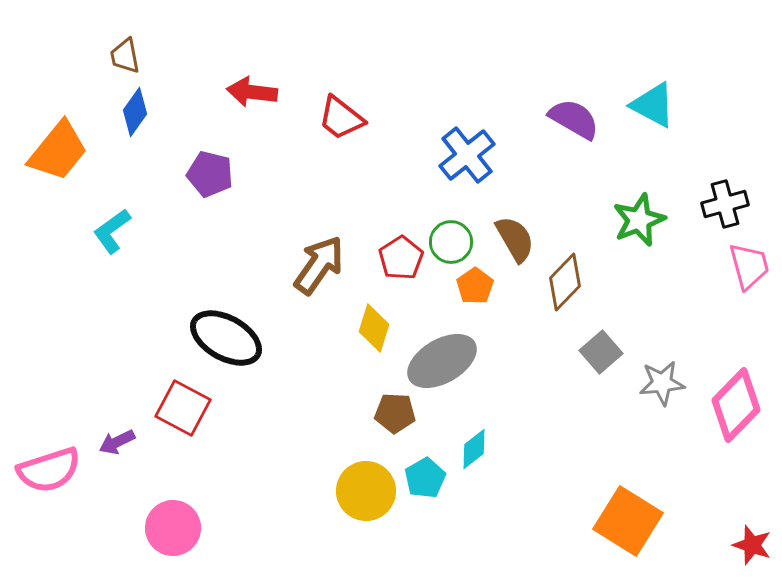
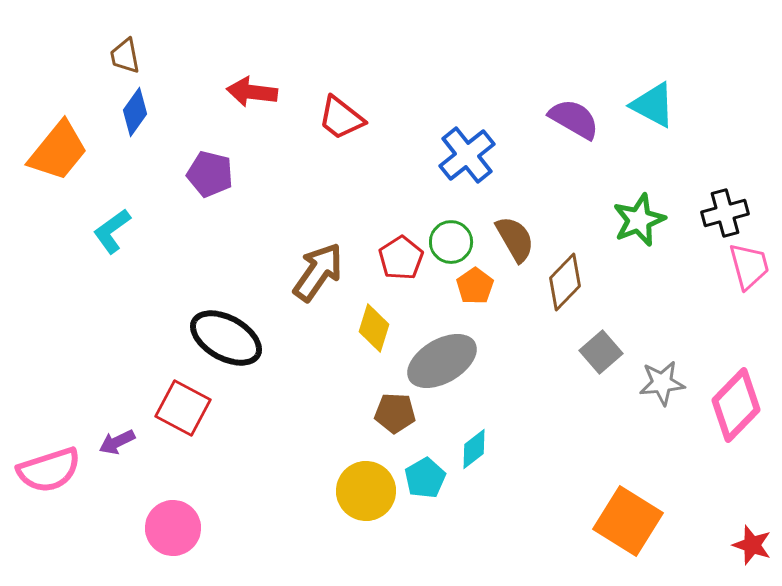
black cross: moved 9 px down
brown arrow: moved 1 px left, 7 px down
